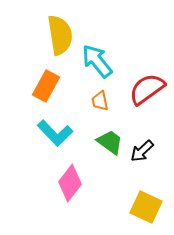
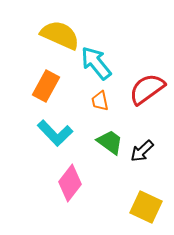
yellow semicircle: rotated 57 degrees counterclockwise
cyan arrow: moved 1 px left, 2 px down
